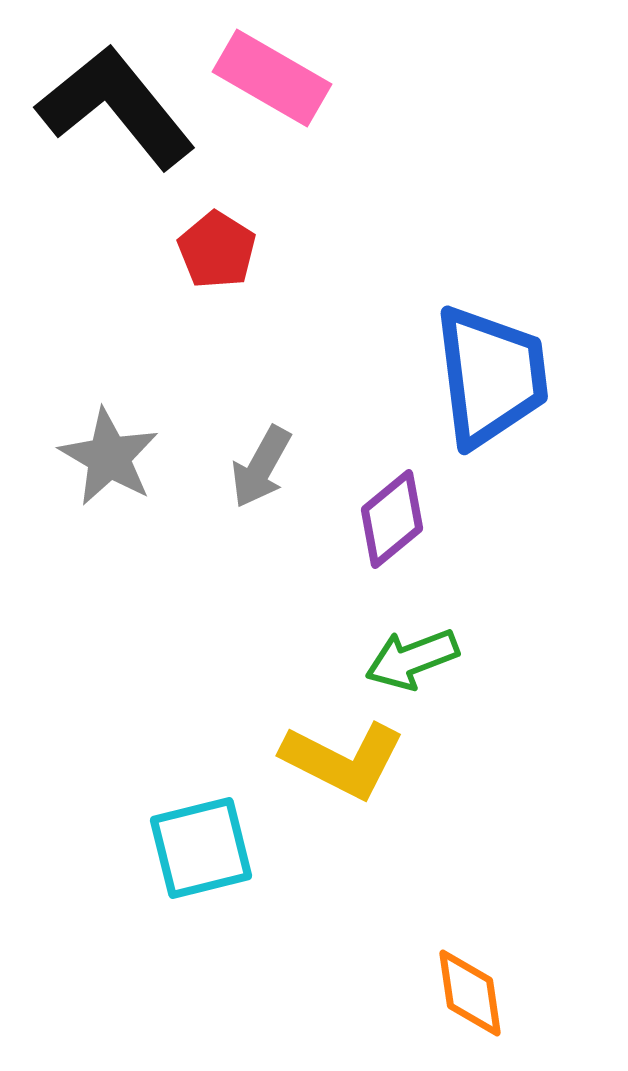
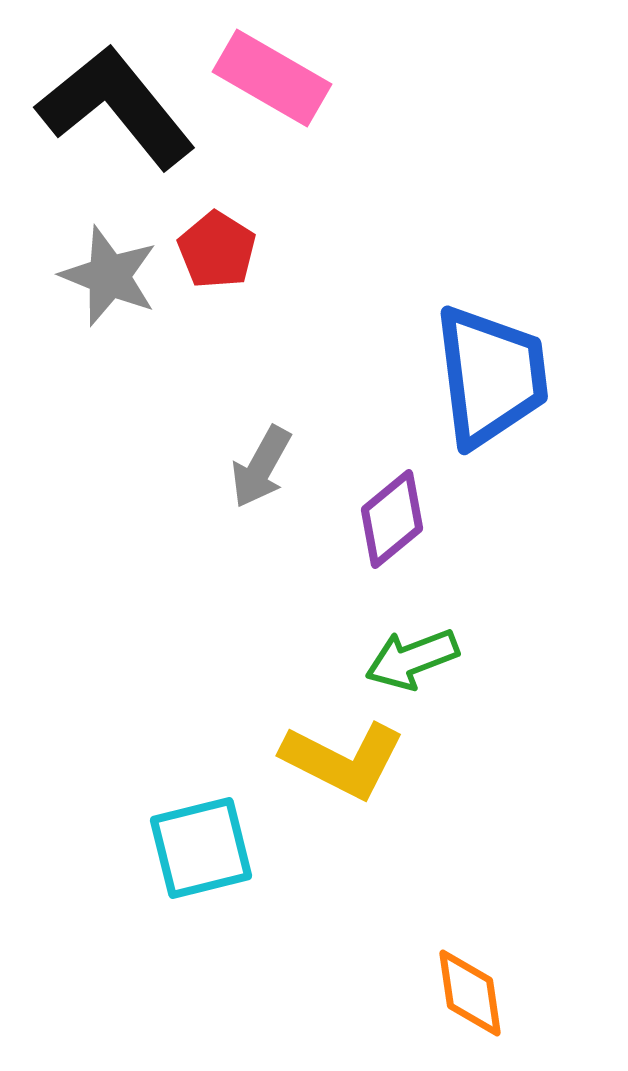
gray star: moved 181 px up; rotated 8 degrees counterclockwise
